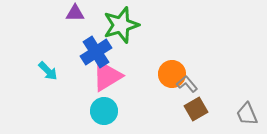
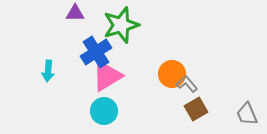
cyan arrow: rotated 50 degrees clockwise
